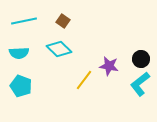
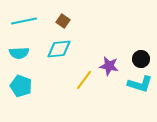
cyan diamond: rotated 50 degrees counterclockwise
cyan L-shape: rotated 125 degrees counterclockwise
